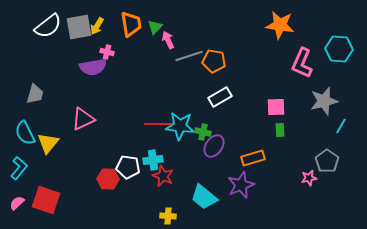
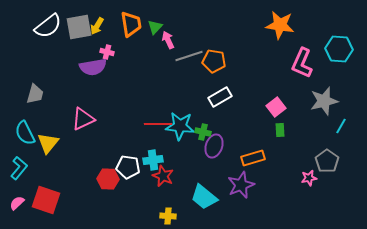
pink square: rotated 36 degrees counterclockwise
purple ellipse: rotated 15 degrees counterclockwise
